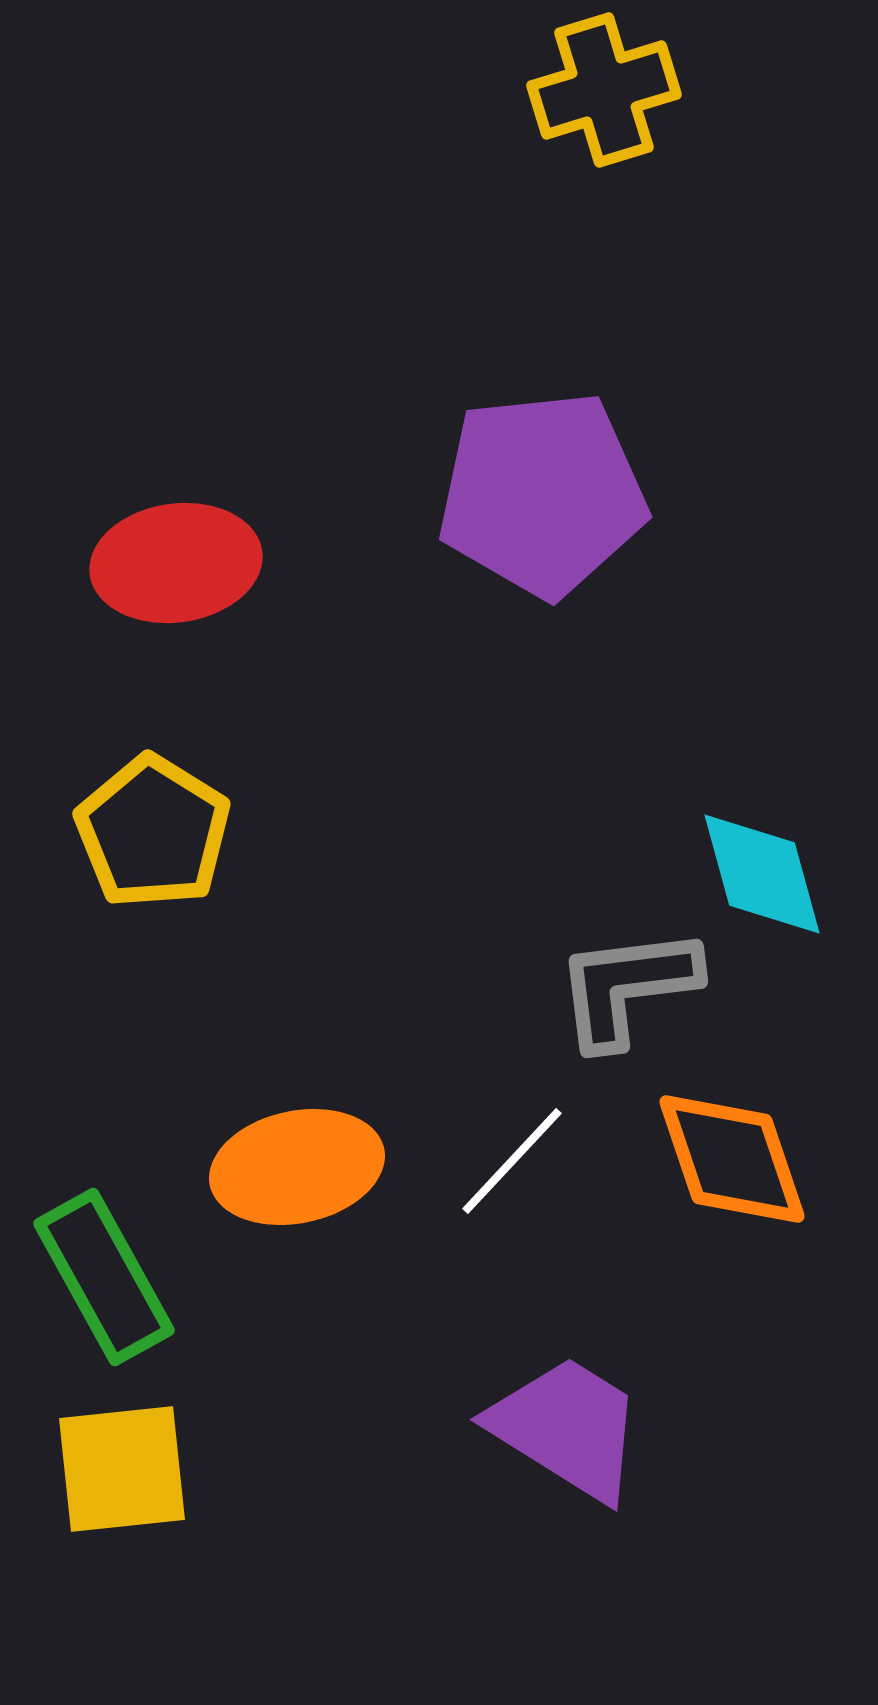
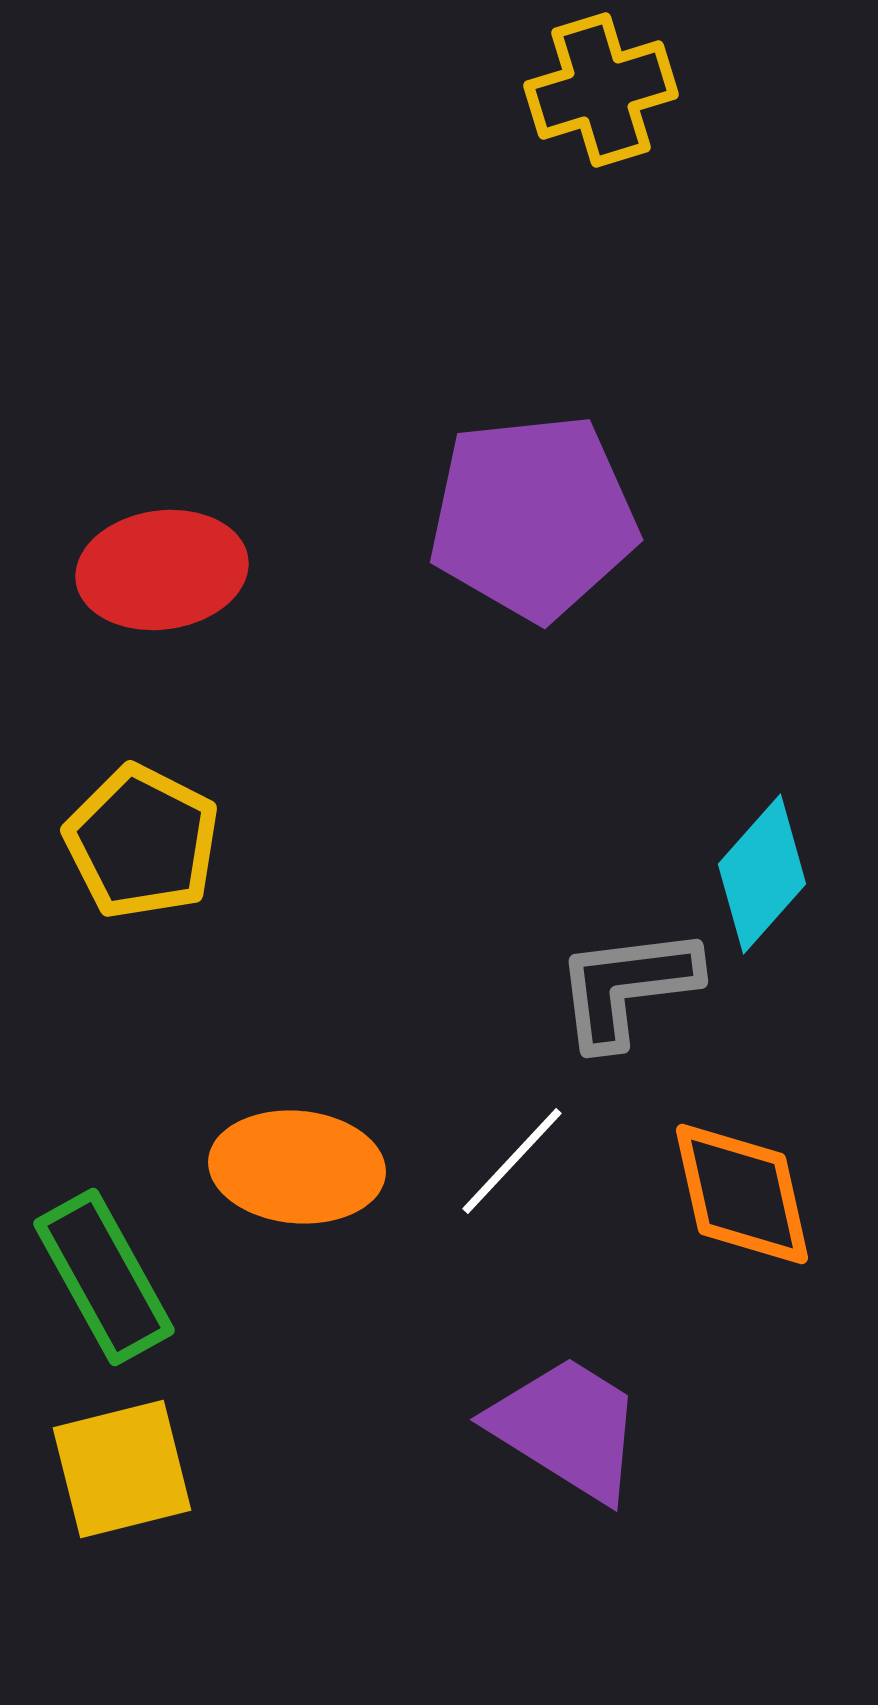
yellow cross: moved 3 px left
purple pentagon: moved 9 px left, 23 px down
red ellipse: moved 14 px left, 7 px down
yellow pentagon: moved 11 px left, 10 px down; rotated 5 degrees counterclockwise
cyan diamond: rotated 57 degrees clockwise
orange diamond: moved 10 px right, 35 px down; rotated 6 degrees clockwise
orange ellipse: rotated 17 degrees clockwise
yellow square: rotated 8 degrees counterclockwise
